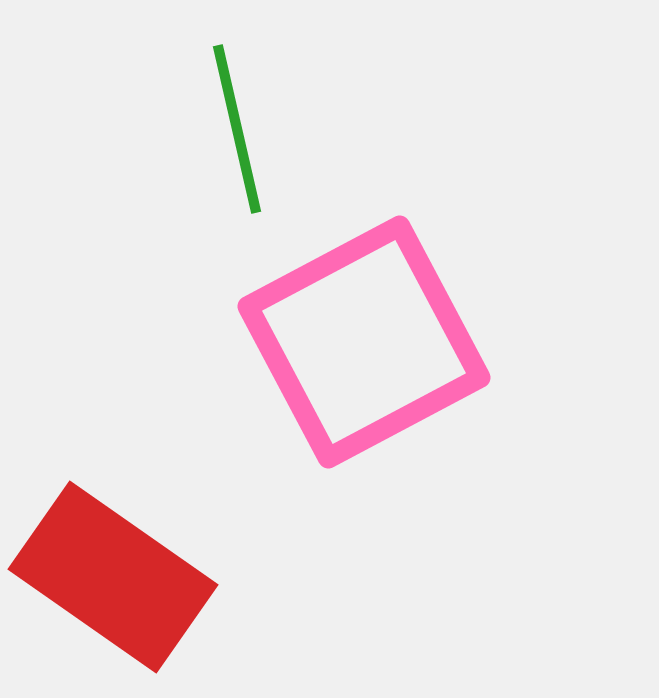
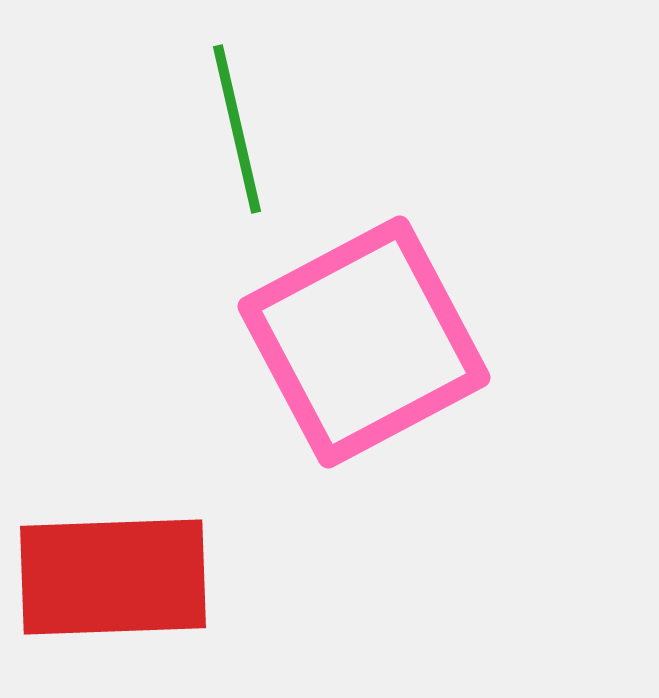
red rectangle: rotated 37 degrees counterclockwise
